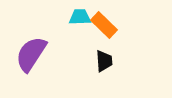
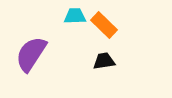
cyan trapezoid: moved 5 px left, 1 px up
black trapezoid: rotated 95 degrees counterclockwise
